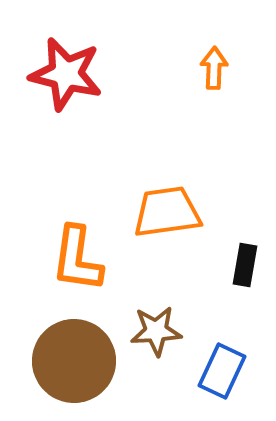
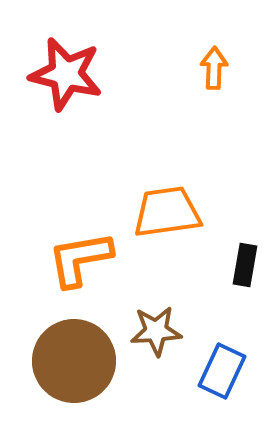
orange L-shape: moved 3 px right; rotated 72 degrees clockwise
